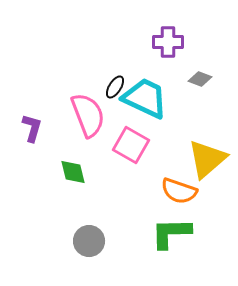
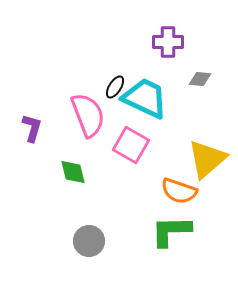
gray diamond: rotated 15 degrees counterclockwise
green L-shape: moved 2 px up
